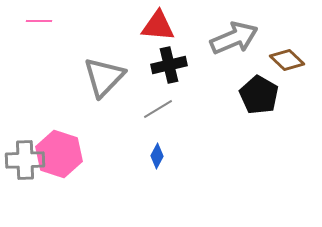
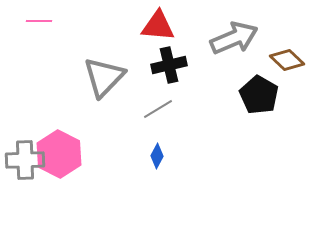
pink hexagon: rotated 9 degrees clockwise
